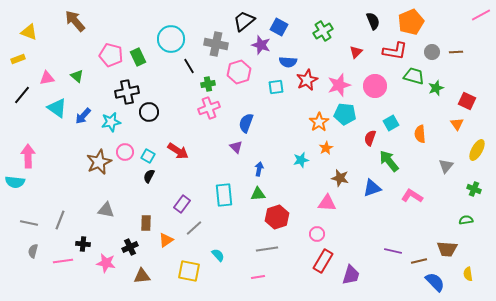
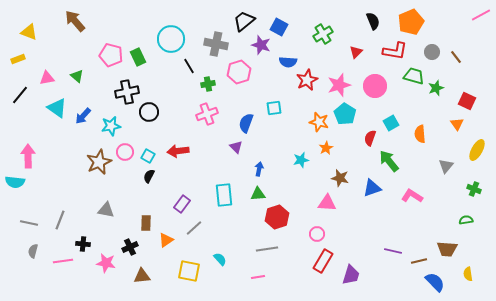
green cross at (323, 31): moved 3 px down
brown line at (456, 52): moved 5 px down; rotated 56 degrees clockwise
cyan square at (276, 87): moved 2 px left, 21 px down
black line at (22, 95): moved 2 px left
pink cross at (209, 108): moved 2 px left, 6 px down
cyan pentagon at (345, 114): rotated 25 degrees clockwise
cyan star at (111, 122): moved 4 px down
orange star at (319, 122): rotated 24 degrees counterclockwise
red arrow at (178, 151): rotated 140 degrees clockwise
cyan semicircle at (218, 255): moved 2 px right, 4 px down
